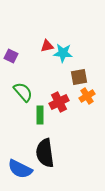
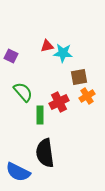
blue semicircle: moved 2 px left, 3 px down
